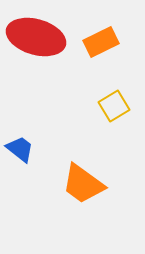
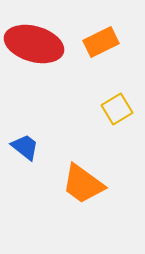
red ellipse: moved 2 px left, 7 px down
yellow square: moved 3 px right, 3 px down
blue trapezoid: moved 5 px right, 2 px up
